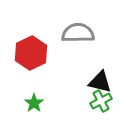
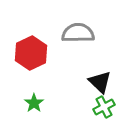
black triangle: rotated 30 degrees clockwise
green cross: moved 3 px right, 6 px down
